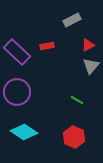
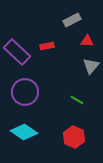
red triangle: moved 1 px left, 4 px up; rotated 32 degrees clockwise
purple circle: moved 8 px right
